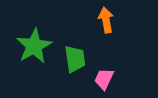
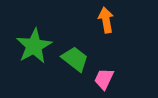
green trapezoid: rotated 44 degrees counterclockwise
